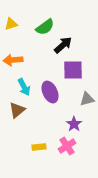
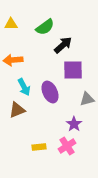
yellow triangle: rotated 16 degrees clockwise
brown triangle: rotated 18 degrees clockwise
